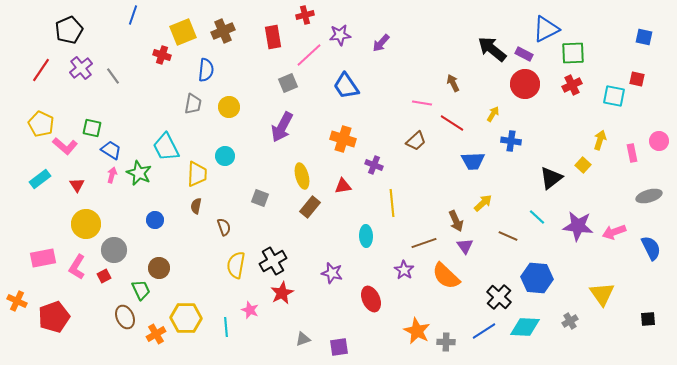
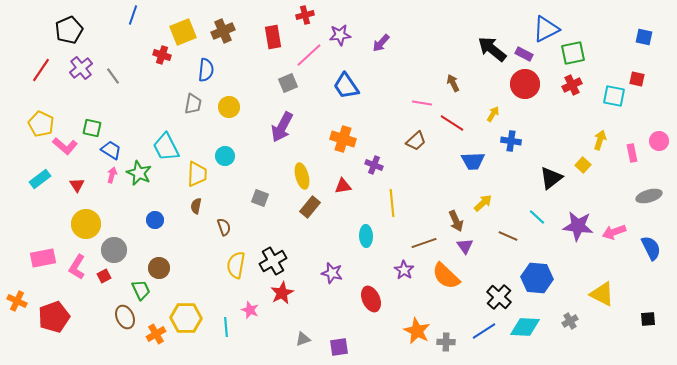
green square at (573, 53): rotated 10 degrees counterclockwise
yellow triangle at (602, 294): rotated 28 degrees counterclockwise
